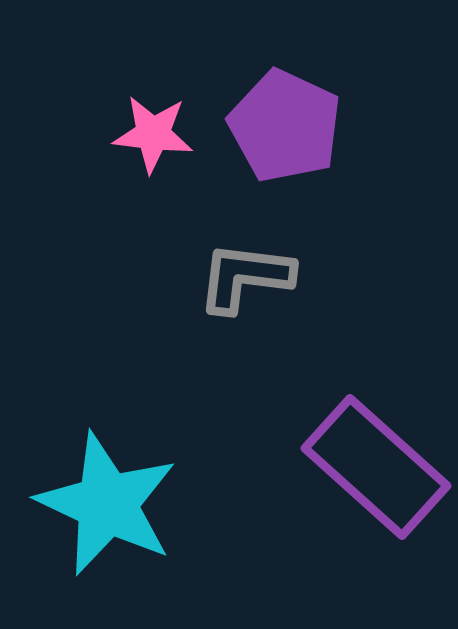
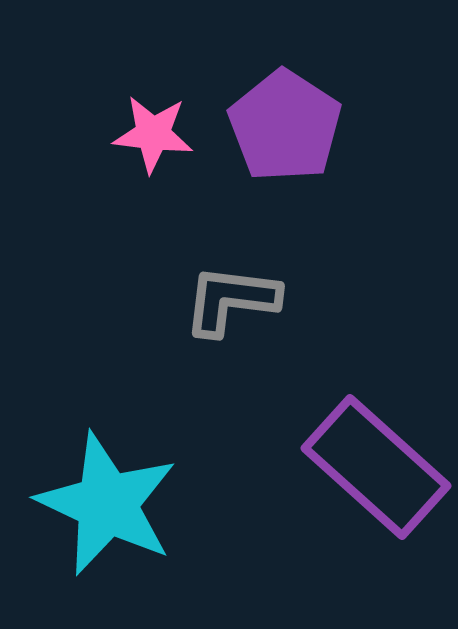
purple pentagon: rotated 8 degrees clockwise
gray L-shape: moved 14 px left, 23 px down
